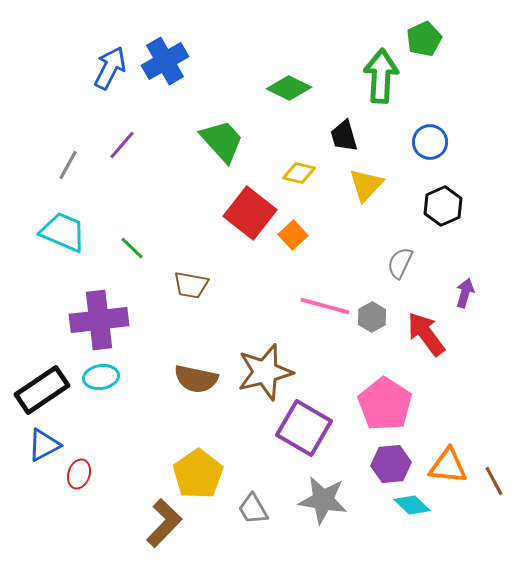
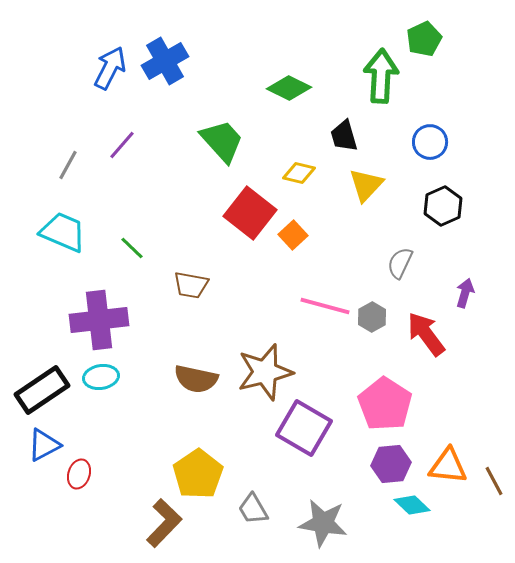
gray star: moved 23 px down
